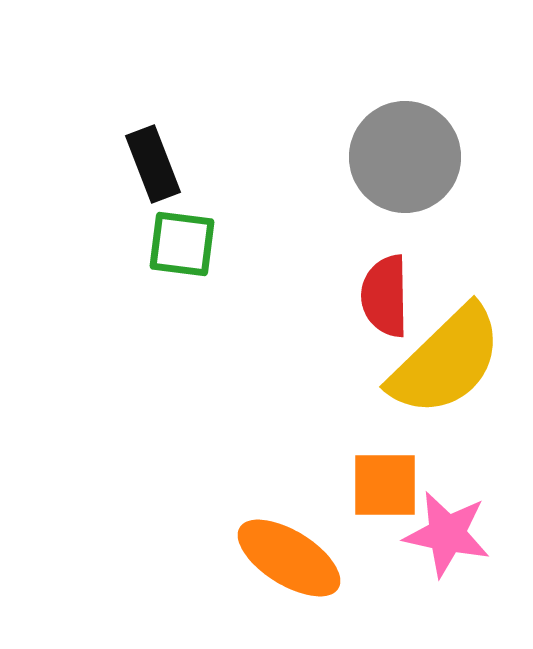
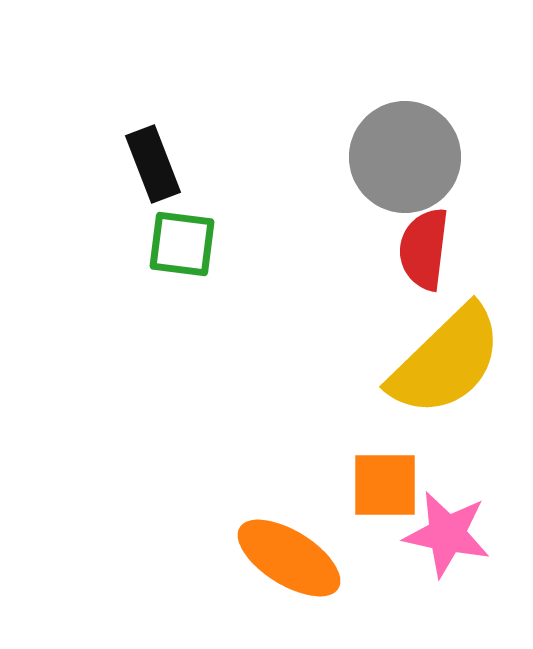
red semicircle: moved 39 px right, 47 px up; rotated 8 degrees clockwise
